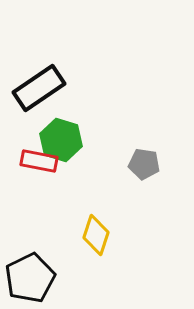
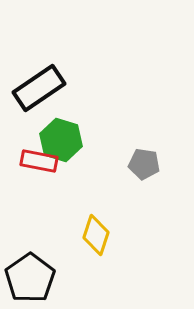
black pentagon: rotated 9 degrees counterclockwise
